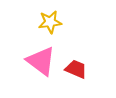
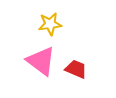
yellow star: moved 2 px down
